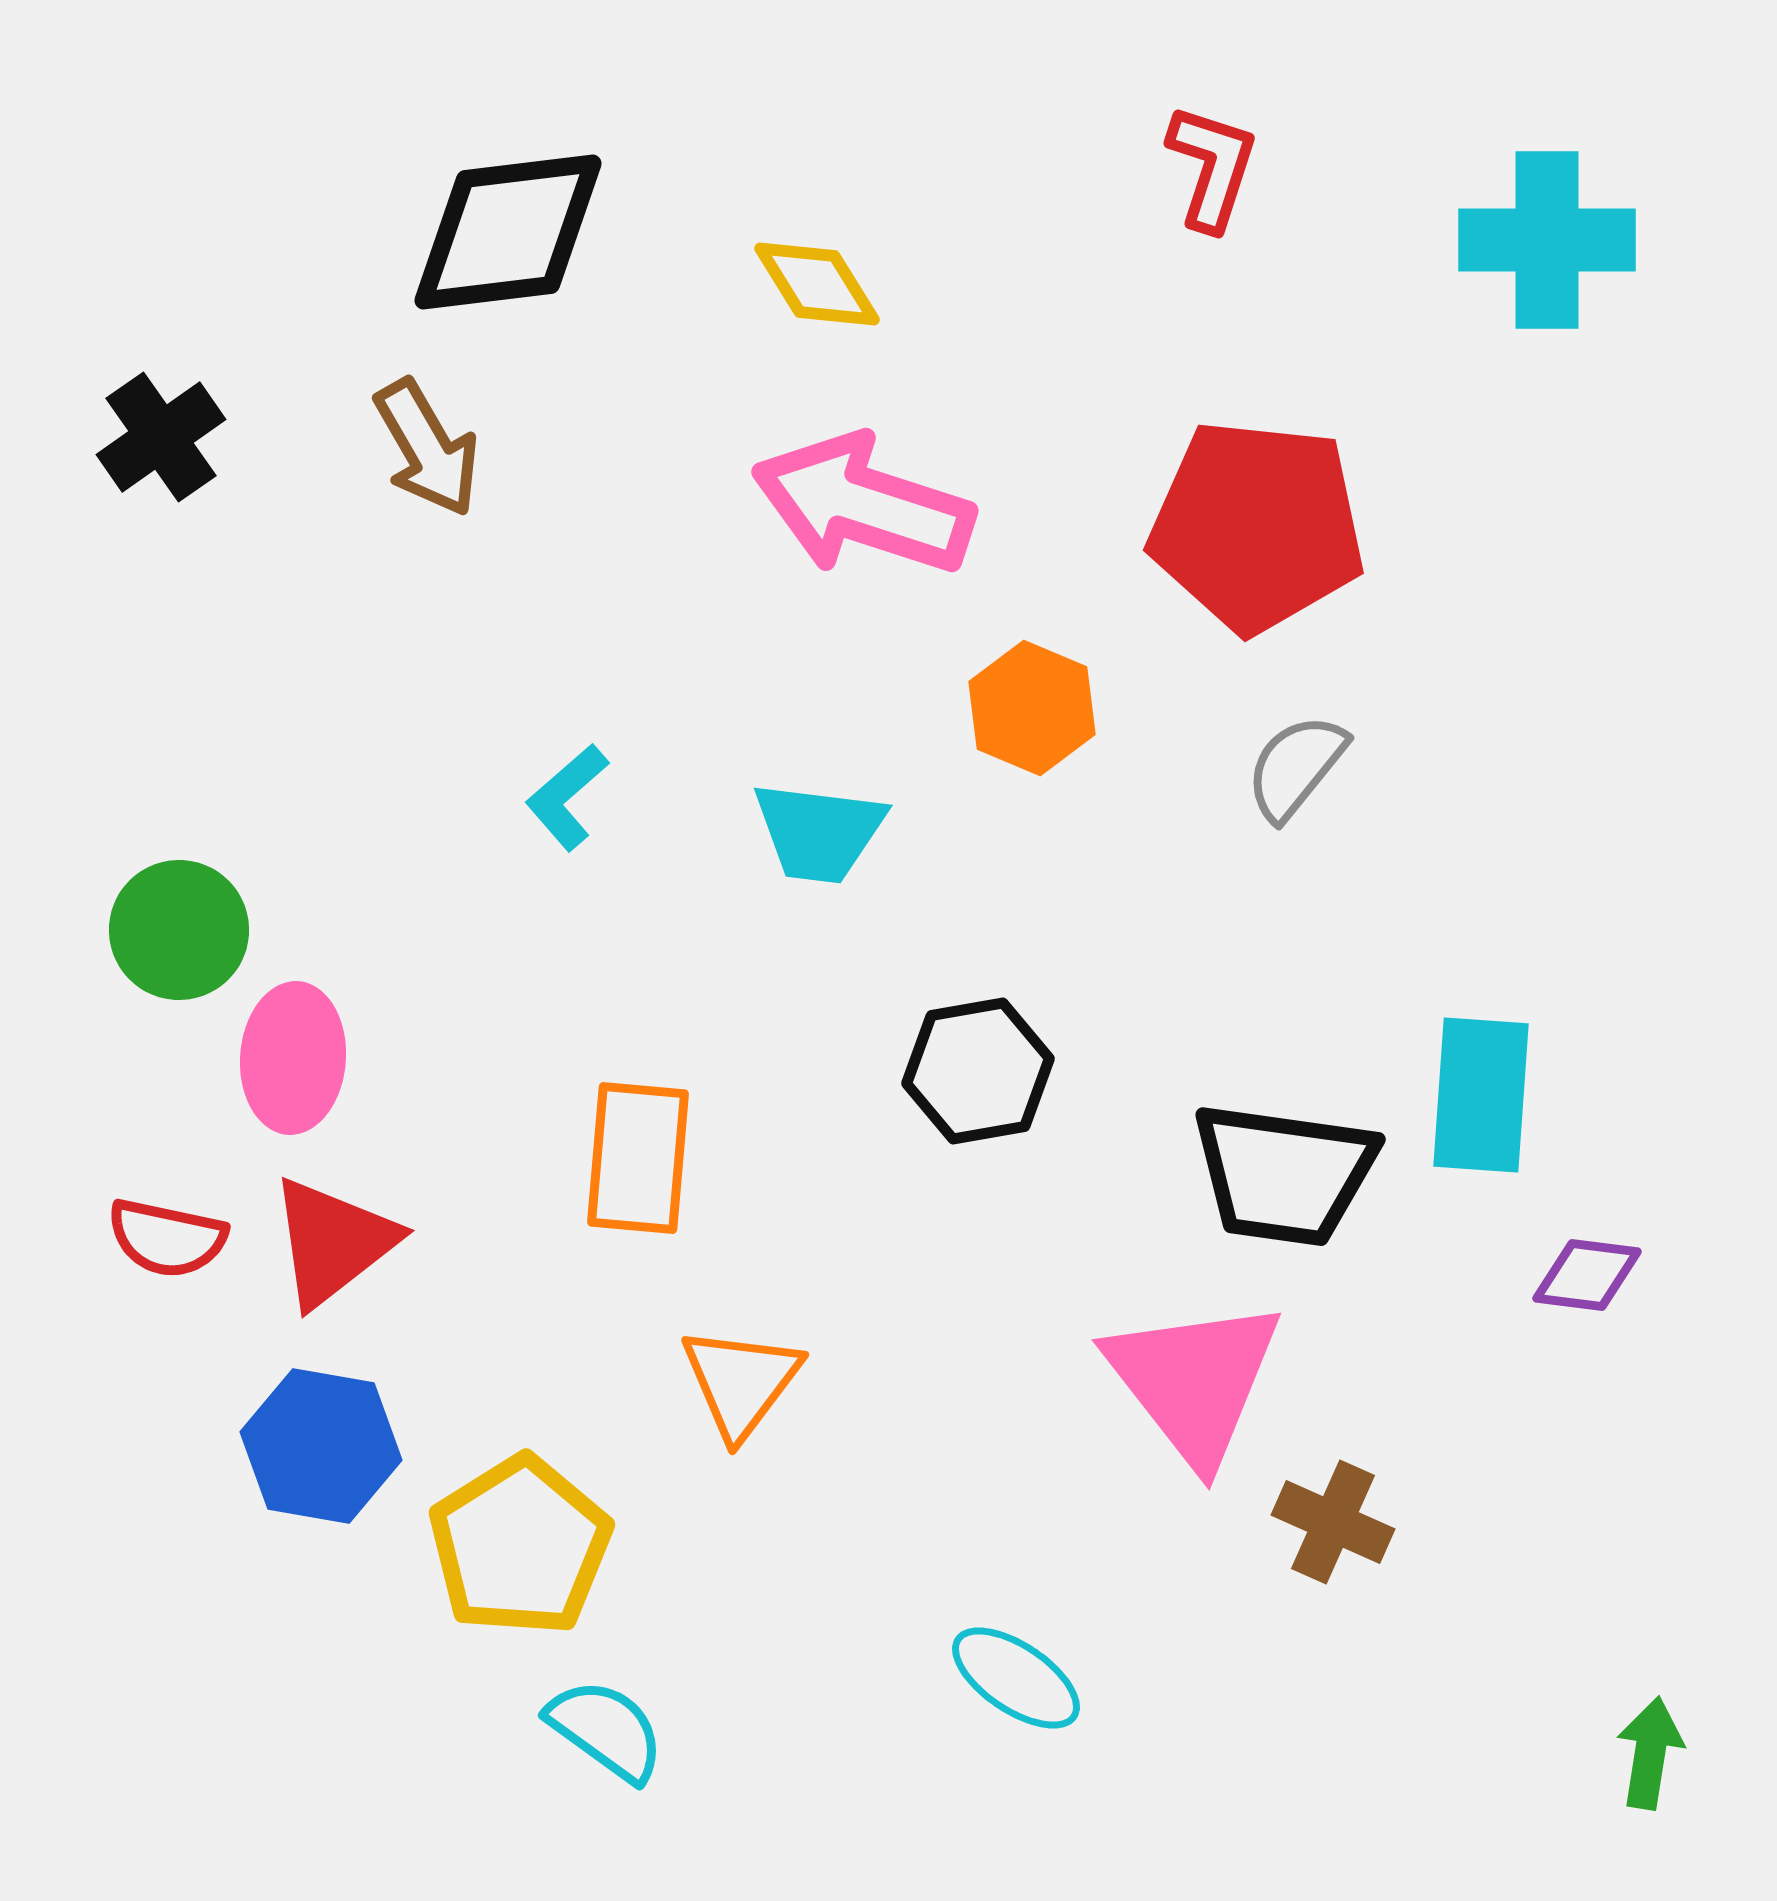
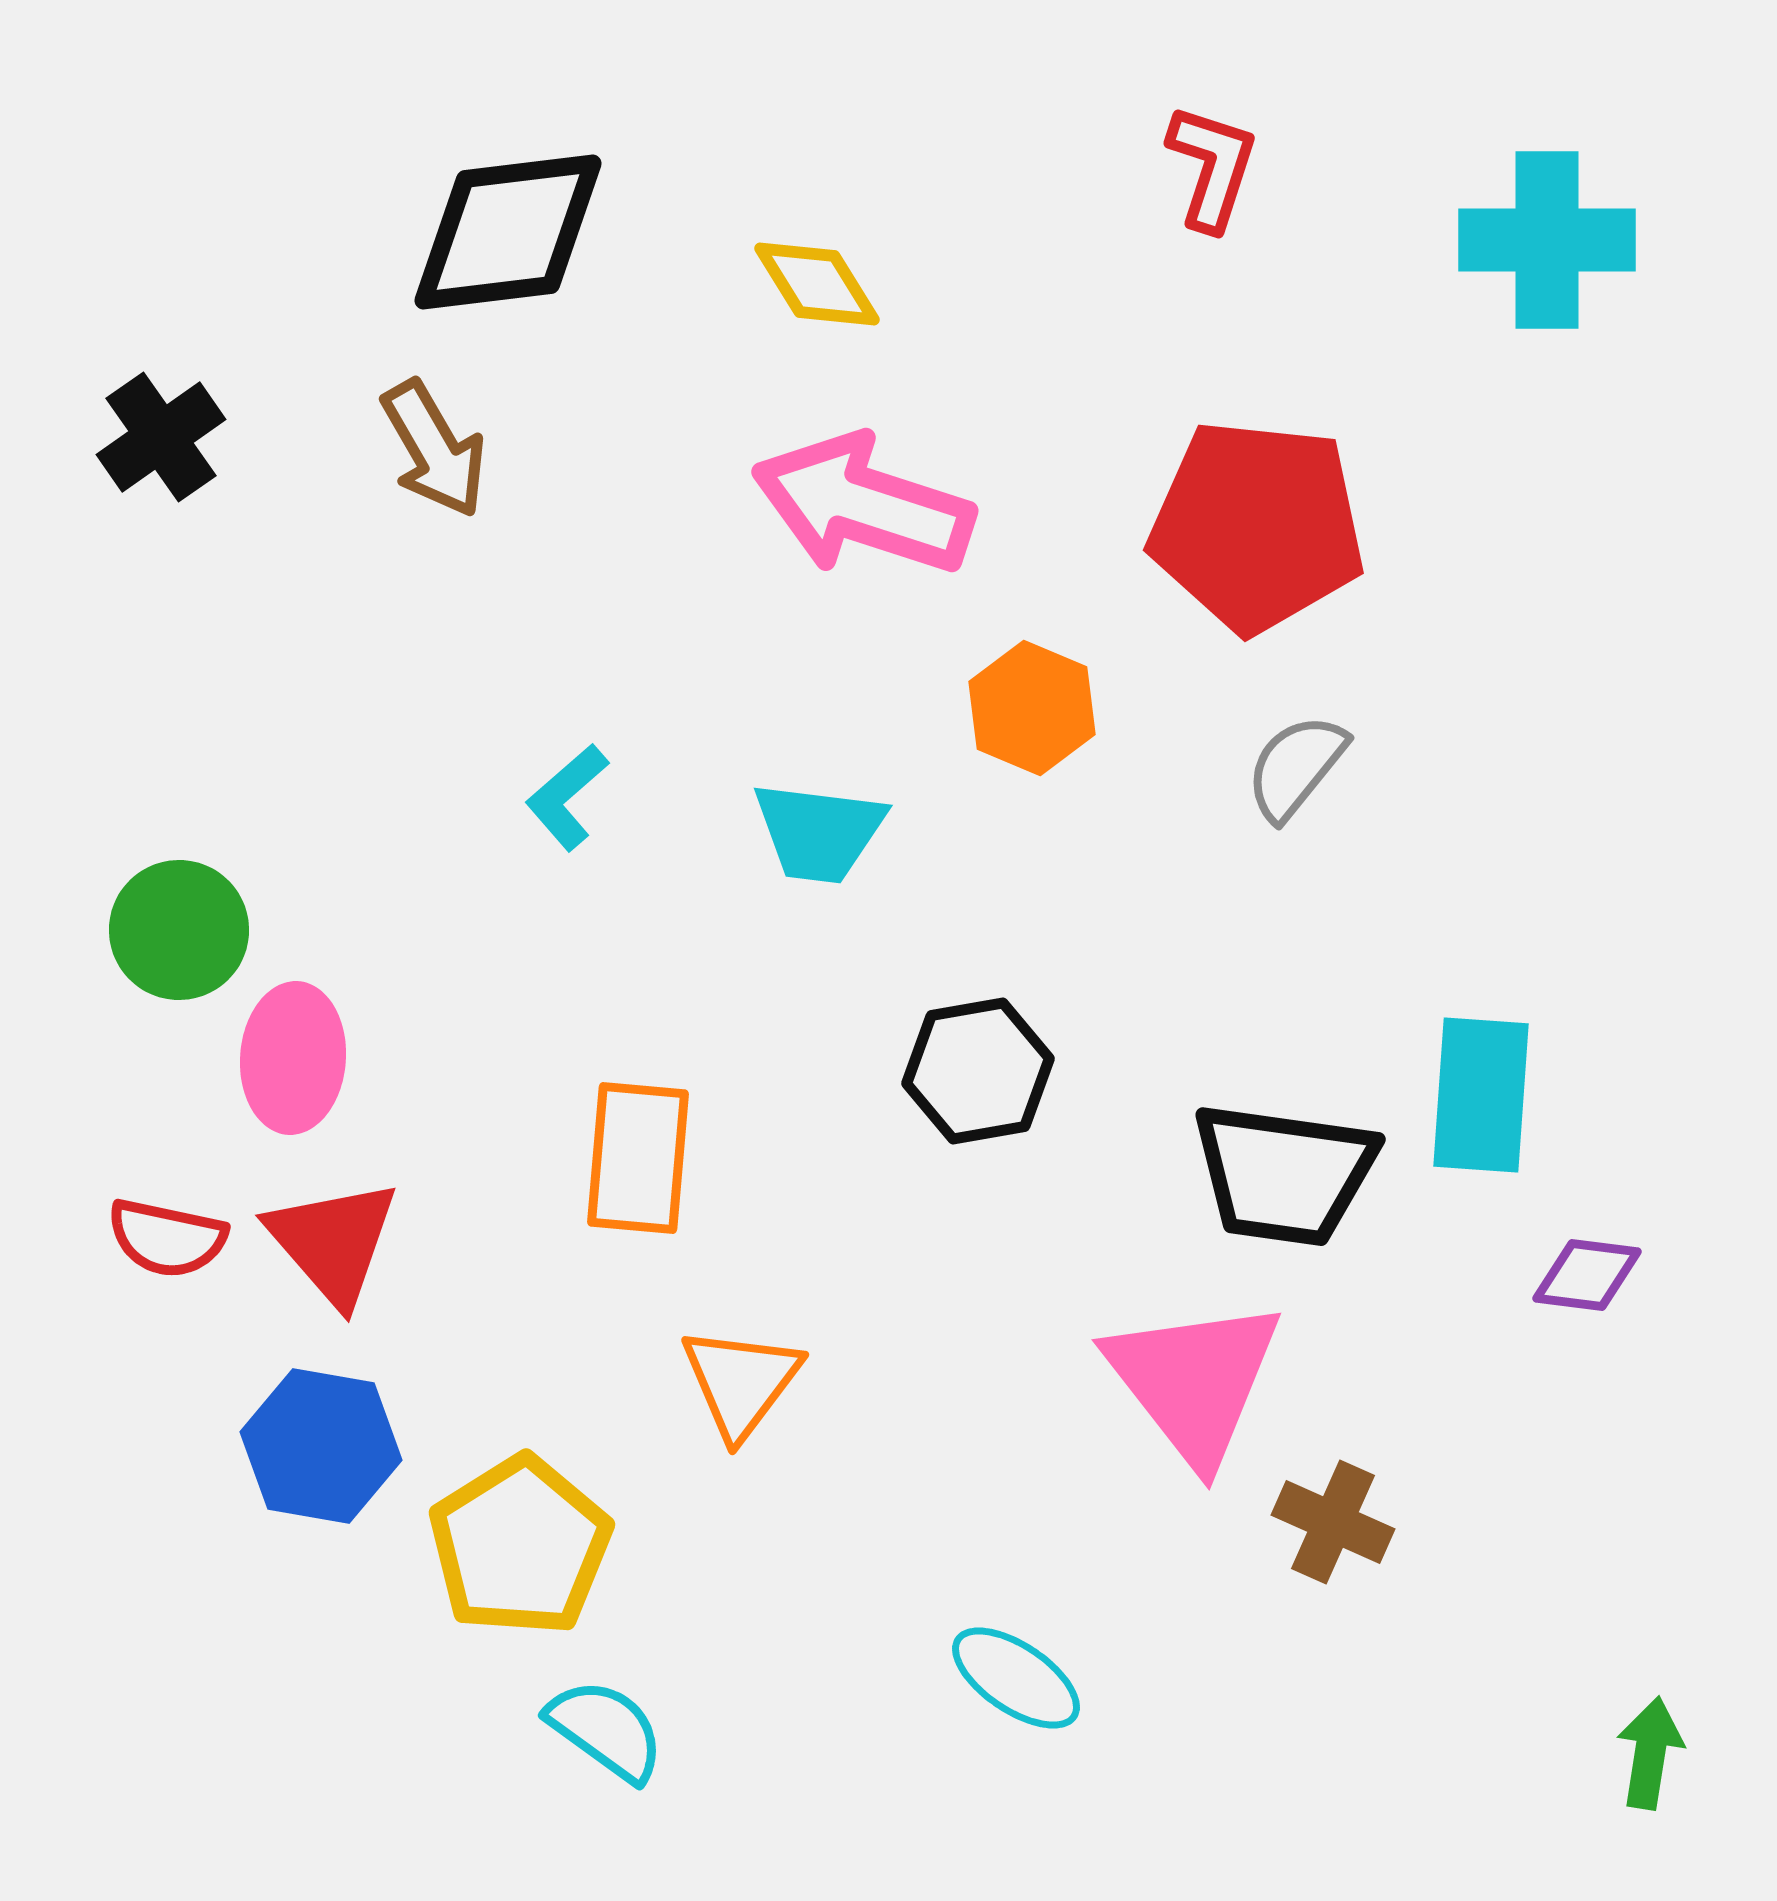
brown arrow: moved 7 px right, 1 px down
red triangle: rotated 33 degrees counterclockwise
